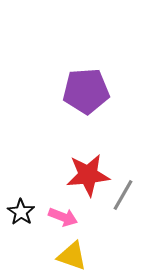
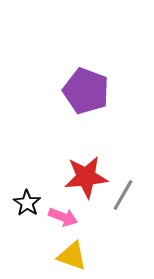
purple pentagon: rotated 24 degrees clockwise
red star: moved 2 px left, 2 px down
black star: moved 6 px right, 9 px up
